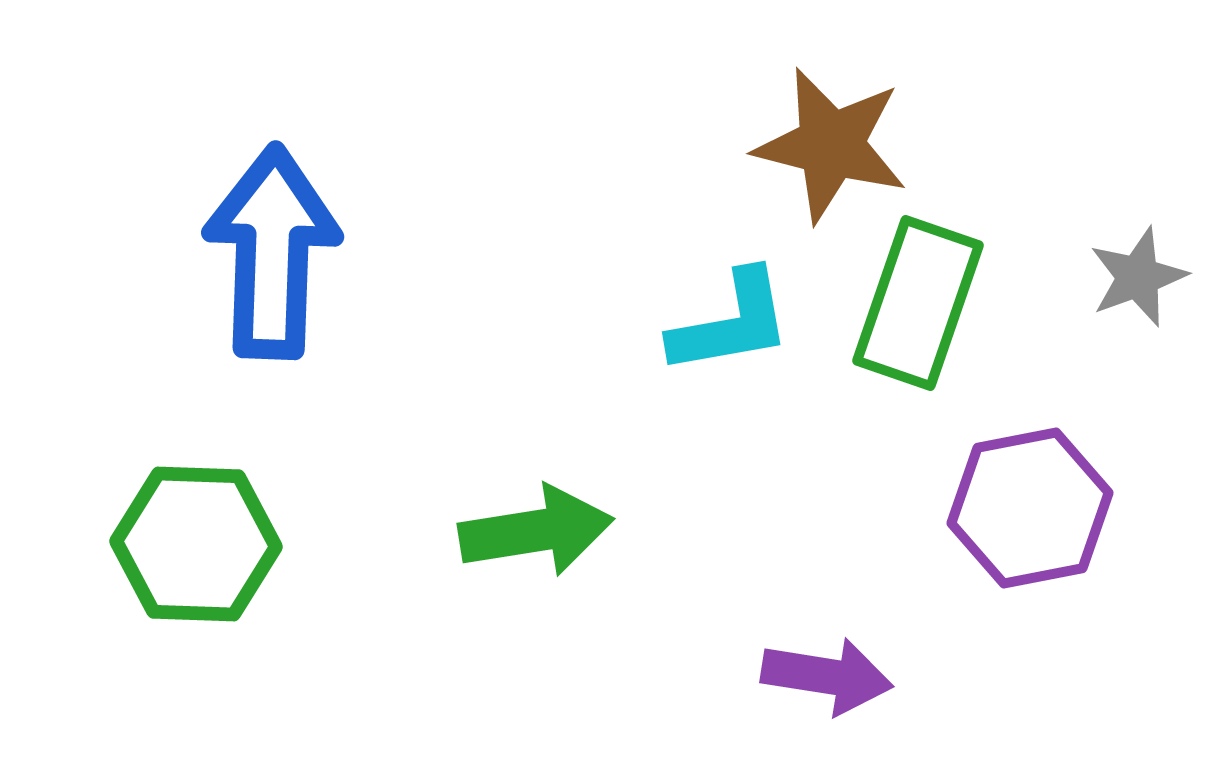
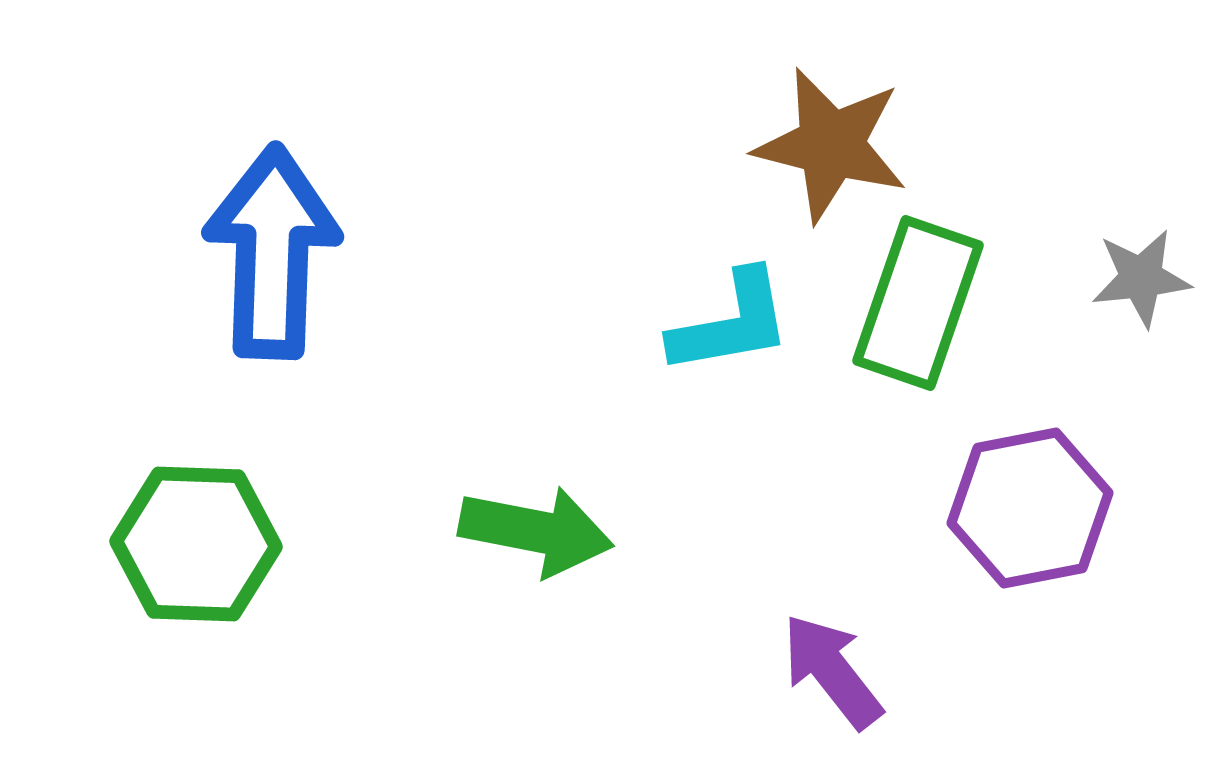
gray star: moved 3 px right, 1 px down; rotated 14 degrees clockwise
green arrow: rotated 20 degrees clockwise
purple arrow: moved 5 px right, 5 px up; rotated 137 degrees counterclockwise
